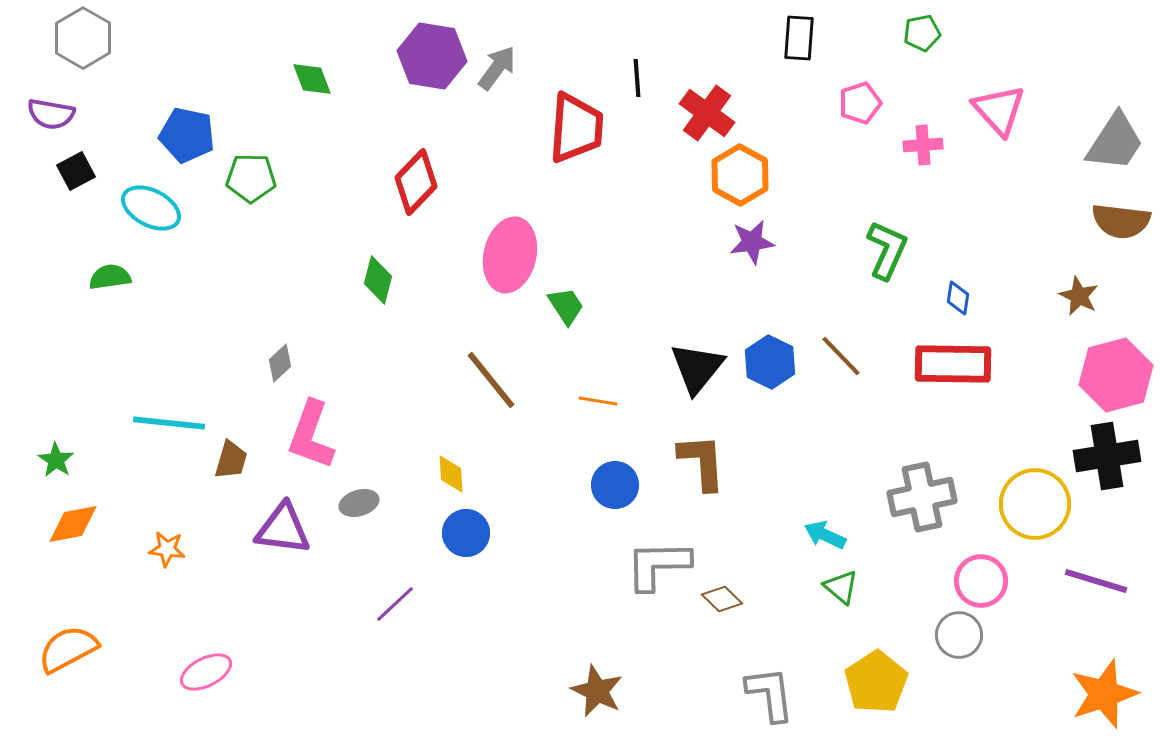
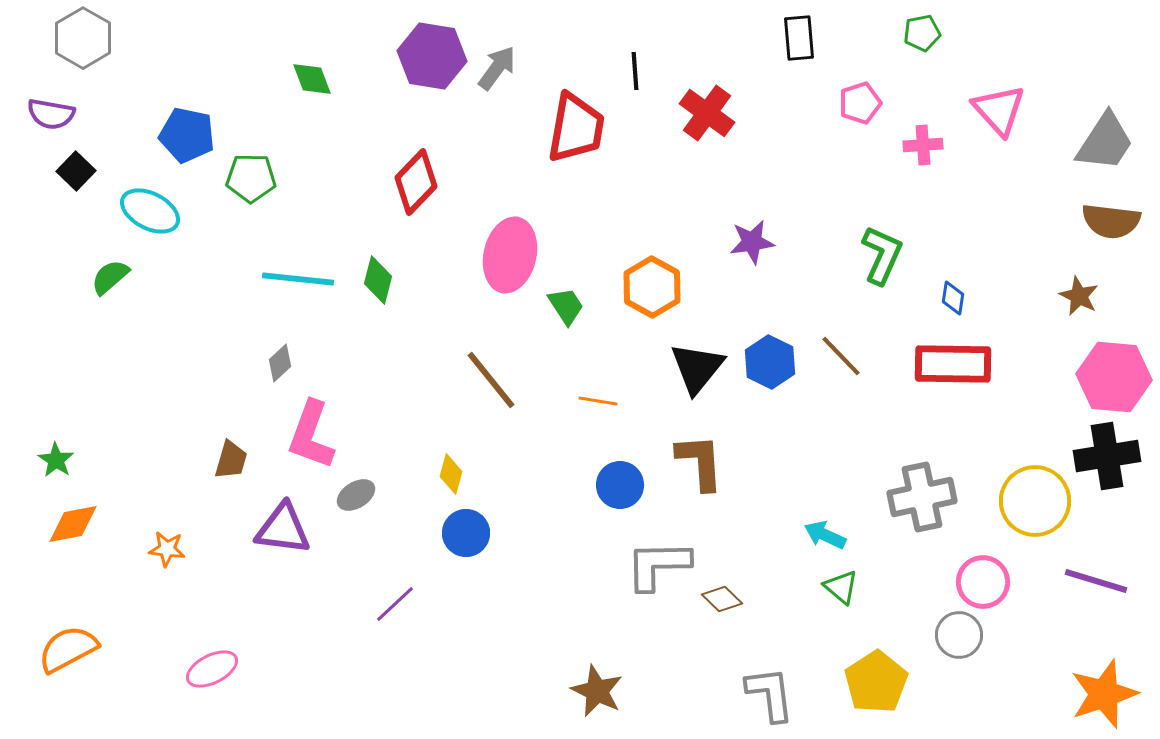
black rectangle at (799, 38): rotated 9 degrees counterclockwise
black line at (637, 78): moved 2 px left, 7 px up
red trapezoid at (576, 128): rotated 6 degrees clockwise
gray trapezoid at (1115, 142): moved 10 px left
black square at (76, 171): rotated 18 degrees counterclockwise
orange hexagon at (740, 175): moved 88 px left, 112 px down
cyan ellipse at (151, 208): moved 1 px left, 3 px down
brown semicircle at (1121, 221): moved 10 px left
green L-shape at (887, 250): moved 5 px left, 5 px down
green semicircle at (110, 277): rotated 33 degrees counterclockwise
blue diamond at (958, 298): moved 5 px left
pink hexagon at (1116, 375): moved 2 px left, 2 px down; rotated 20 degrees clockwise
cyan line at (169, 423): moved 129 px right, 144 px up
brown L-shape at (702, 462): moved 2 px left
yellow diamond at (451, 474): rotated 18 degrees clockwise
blue circle at (615, 485): moved 5 px right
gray ellipse at (359, 503): moved 3 px left, 8 px up; rotated 15 degrees counterclockwise
yellow circle at (1035, 504): moved 3 px up
pink circle at (981, 581): moved 2 px right, 1 px down
pink ellipse at (206, 672): moved 6 px right, 3 px up
